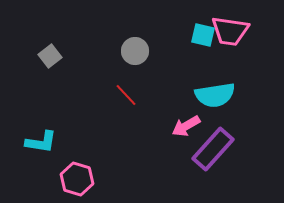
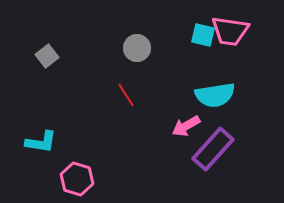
gray circle: moved 2 px right, 3 px up
gray square: moved 3 px left
red line: rotated 10 degrees clockwise
